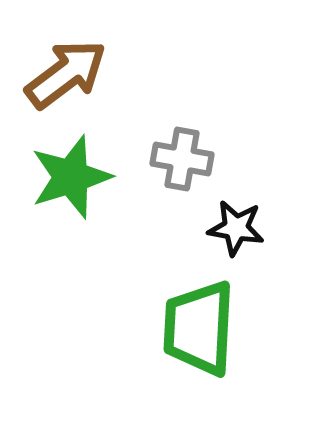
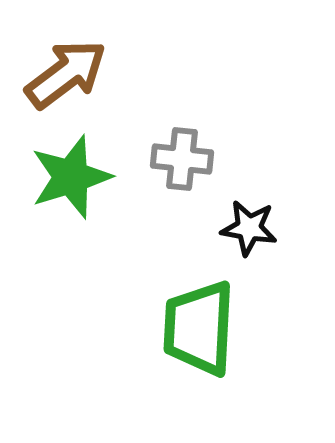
gray cross: rotated 4 degrees counterclockwise
black star: moved 13 px right
